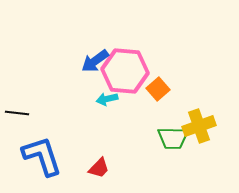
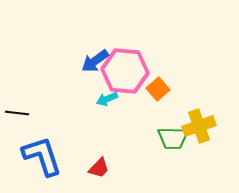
cyan arrow: rotated 10 degrees counterclockwise
